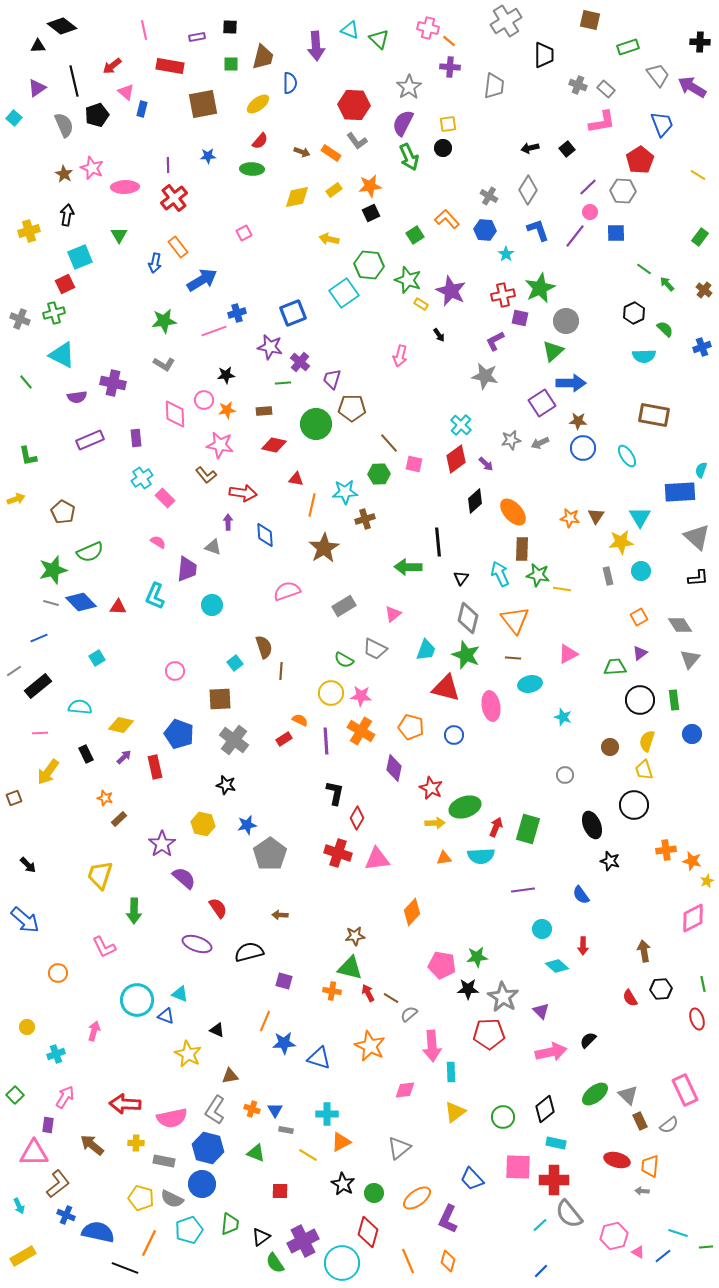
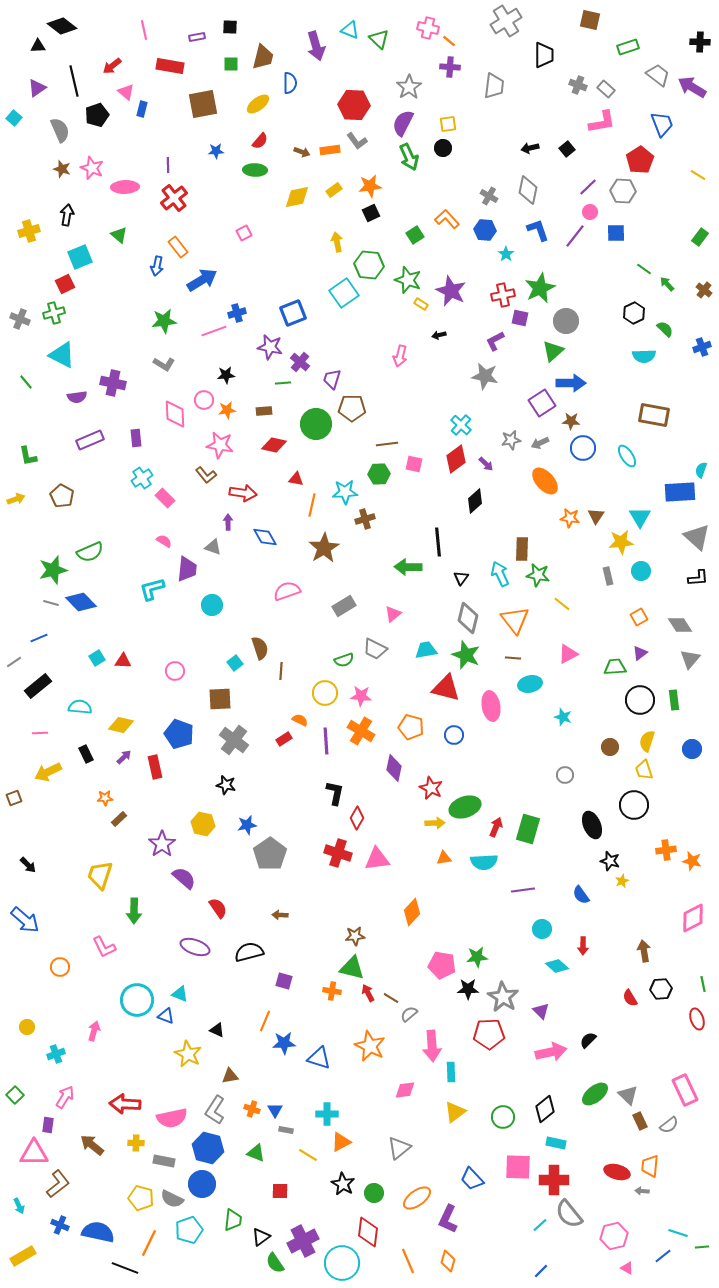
purple arrow at (316, 46): rotated 12 degrees counterclockwise
gray trapezoid at (658, 75): rotated 15 degrees counterclockwise
gray semicircle at (64, 125): moved 4 px left, 5 px down
orange rectangle at (331, 153): moved 1 px left, 3 px up; rotated 42 degrees counterclockwise
blue star at (208, 156): moved 8 px right, 5 px up
green ellipse at (252, 169): moved 3 px right, 1 px down
brown star at (64, 174): moved 2 px left, 5 px up; rotated 12 degrees counterclockwise
gray diamond at (528, 190): rotated 20 degrees counterclockwise
green triangle at (119, 235): rotated 18 degrees counterclockwise
yellow arrow at (329, 239): moved 8 px right, 3 px down; rotated 66 degrees clockwise
blue arrow at (155, 263): moved 2 px right, 3 px down
black arrow at (439, 335): rotated 112 degrees clockwise
brown star at (578, 421): moved 7 px left
brown line at (389, 443): moved 2 px left, 1 px down; rotated 55 degrees counterclockwise
brown pentagon at (63, 512): moved 1 px left, 16 px up
orange ellipse at (513, 512): moved 32 px right, 31 px up
blue diamond at (265, 535): moved 2 px down; rotated 25 degrees counterclockwise
pink semicircle at (158, 542): moved 6 px right, 1 px up
yellow line at (562, 589): moved 15 px down; rotated 30 degrees clockwise
cyan L-shape at (155, 596): moved 3 px left, 7 px up; rotated 52 degrees clockwise
red triangle at (118, 607): moved 5 px right, 54 px down
brown semicircle at (264, 647): moved 4 px left, 1 px down
cyan trapezoid at (426, 650): rotated 120 degrees counterclockwise
green semicircle at (344, 660): rotated 48 degrees counterclockwise
gray line at (14, 671): moved 9 px up
yellow circle at (331, 693): moved 6 px left
blue circle at (692, 734): moved 15 px down
yellow arrow at (48, 772): rotated 28 degrees clockwise
orange star at (105, 798): rotated 21 degrees counterclockwise
cyan semicircle at (481, 856): moved 3 px right, 6 px down
yellow star at (707, 881): moved 85 px left
purple ellipse at (197, 944): moved 2 px left, 3 px down
green triangle at (350, 968): moved 2 px right
orange circle at (58, 973): moved 2 px right, 6 px up
red ellipse at (617, 1160): moved 12 px down
blue cross at (66, 1215): moved 6 px left, 10 px down
green trapezoid at (230, 1224): moved 3 px right, 4 px up
red diamond at (368, 1232): rotated 8 degrees counterclockwise
green line at (706, 1247): moved 4 px left
pink triangle at (638, 1252): moved 11 px left, 16 px down
